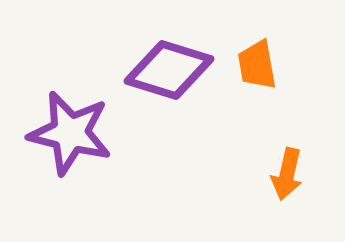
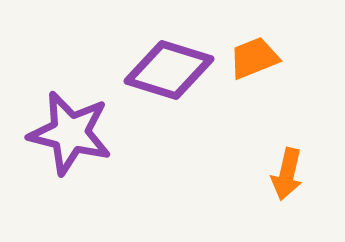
orange trapezoid: moved 3 px left, 7 px up; rotated 78 degrees clockwise
